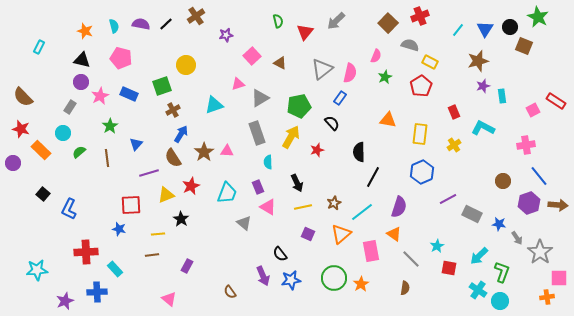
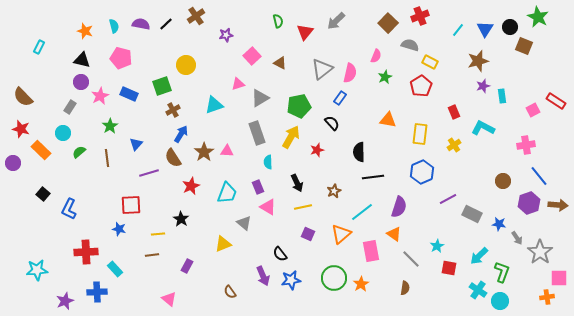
black line at (373, 177): rotated 55 degrees clockwise
yellow triangle at (166, 195): moved 57 px right, 49 px down
brown star at (334, 203): moved 12 px up
